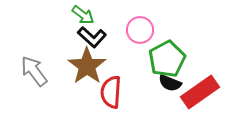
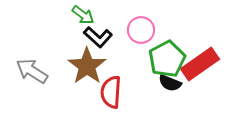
pink circle: moved 1 px right
black L-shape: moved 6 px right
gray arrow: moved 2 px left; rotated 20 degrees counterclockwise
red rectangle: moved 28 px up
